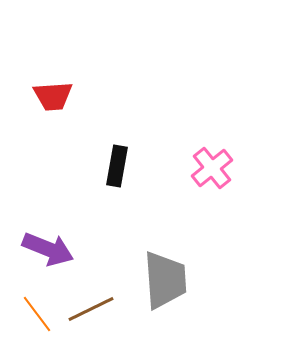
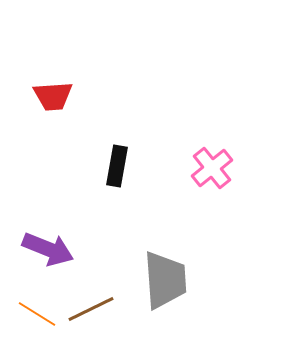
orange line: rotated 21 degrees counterclockwise
